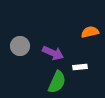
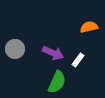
orange semicircle: moved 1 px left, 5 px up
gray circle: moved 5 px left, 3 px down
white rectangle: moved 2 px left, 7 px up; rotated 48 degrees counterclockwise
